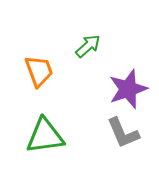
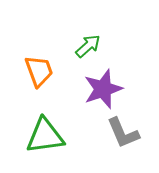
purple star: moved 25 px left
